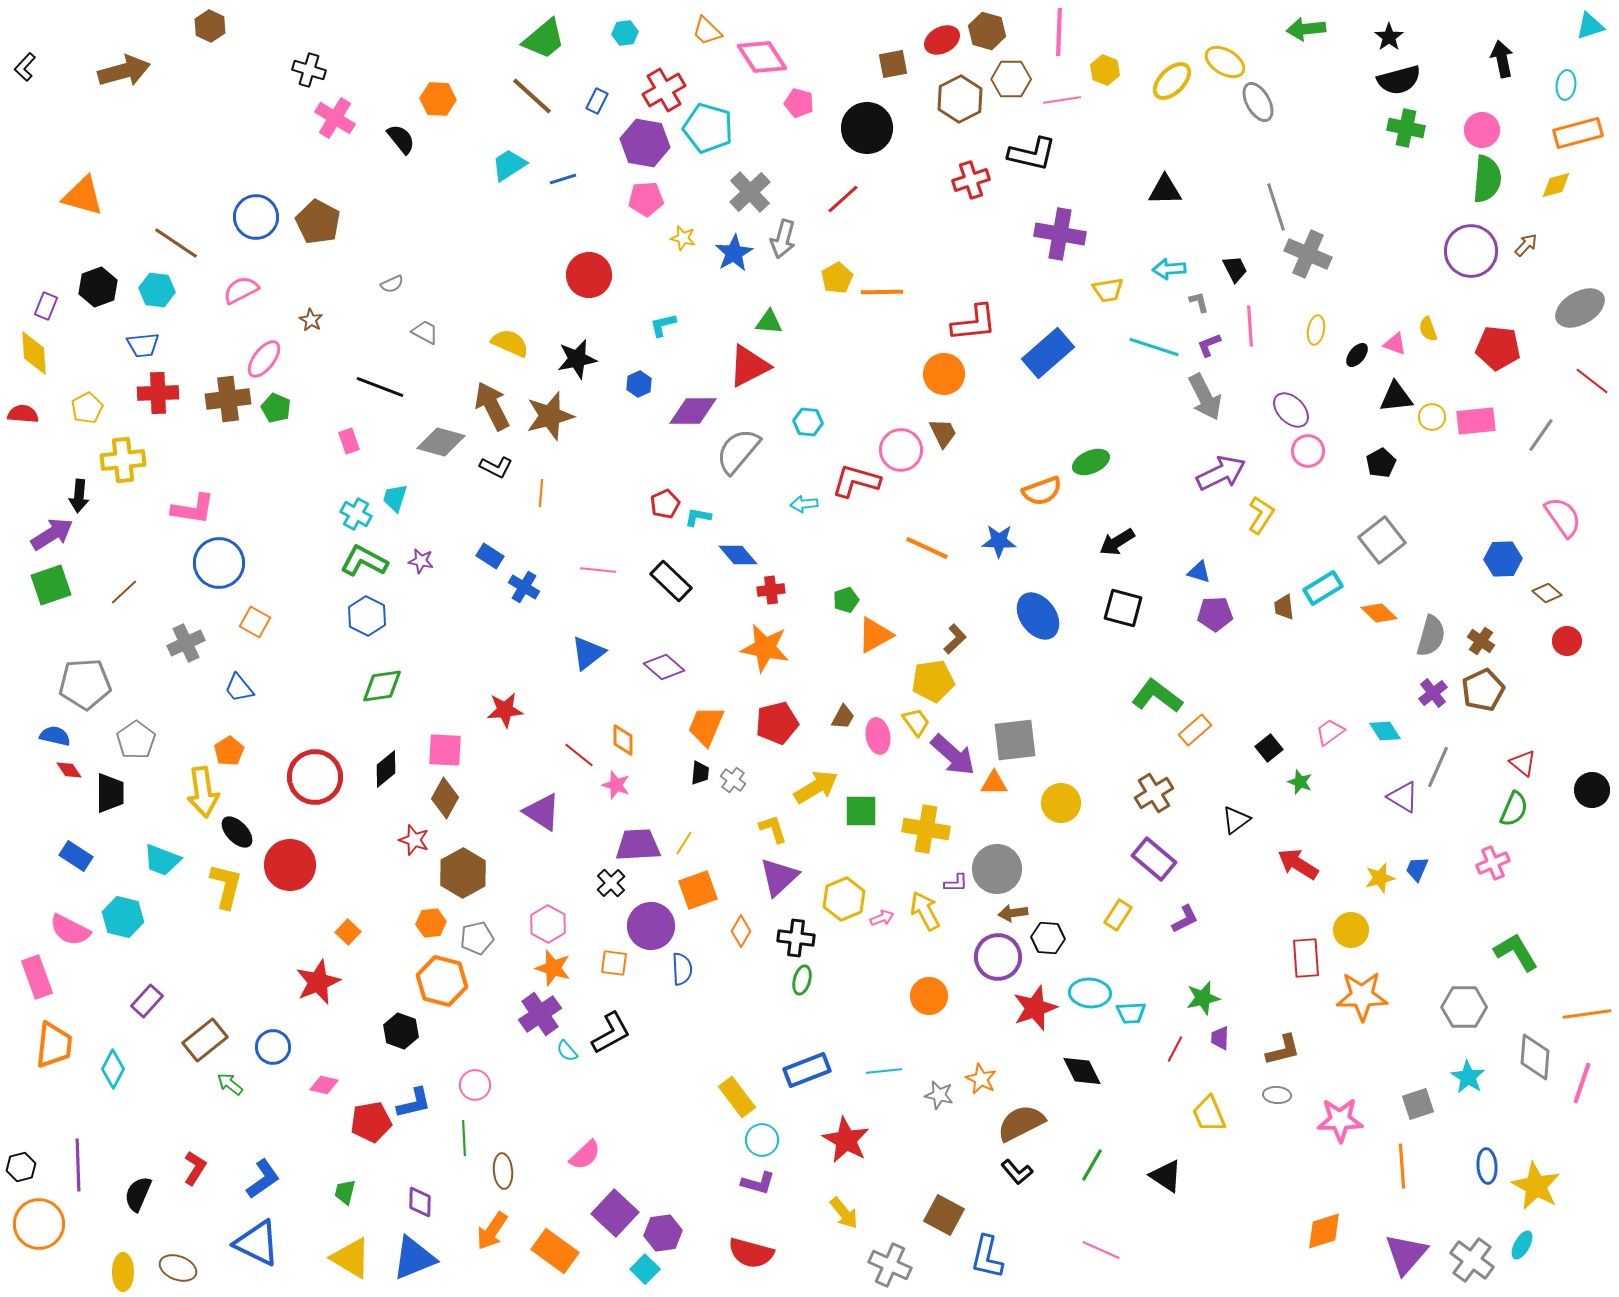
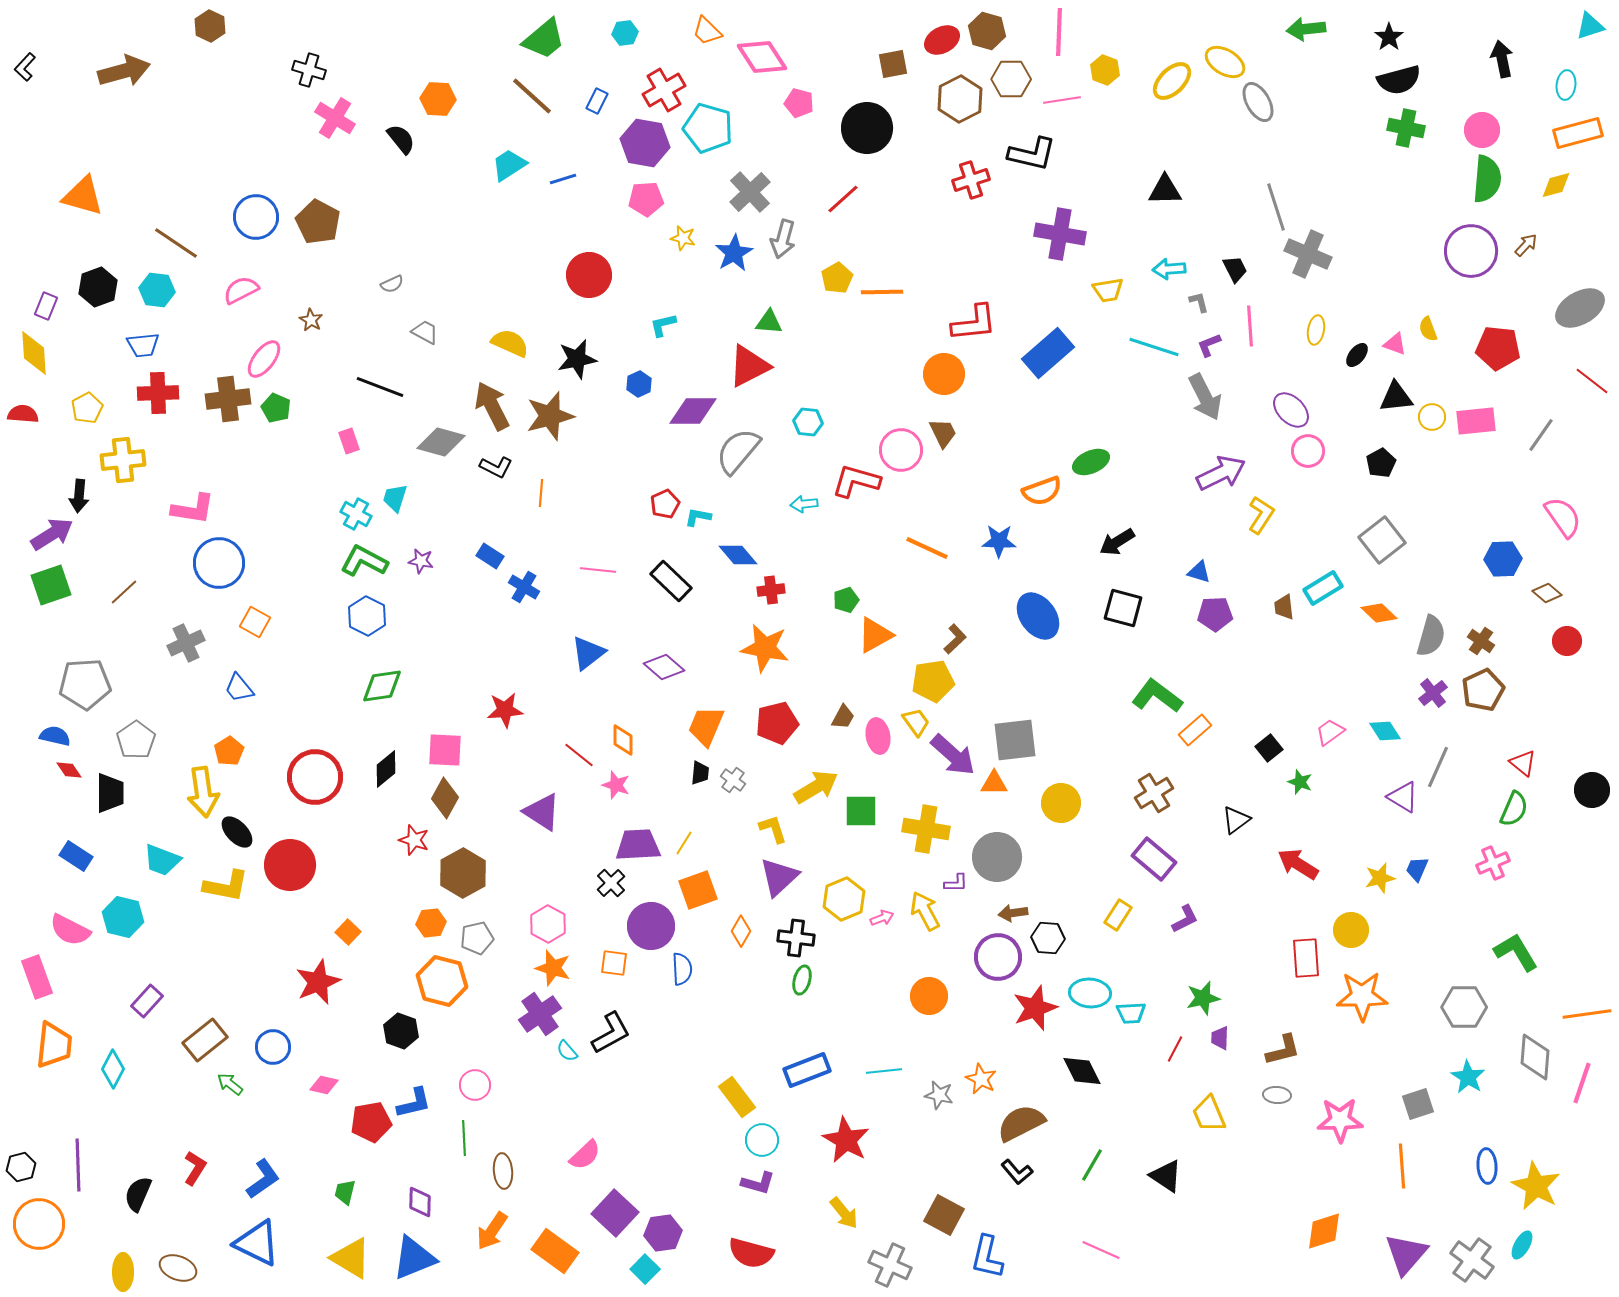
gray circle at (997, 869): moved 12 px up
yellow L-shape at (226, 886): rotated 87 degrees clockwise
